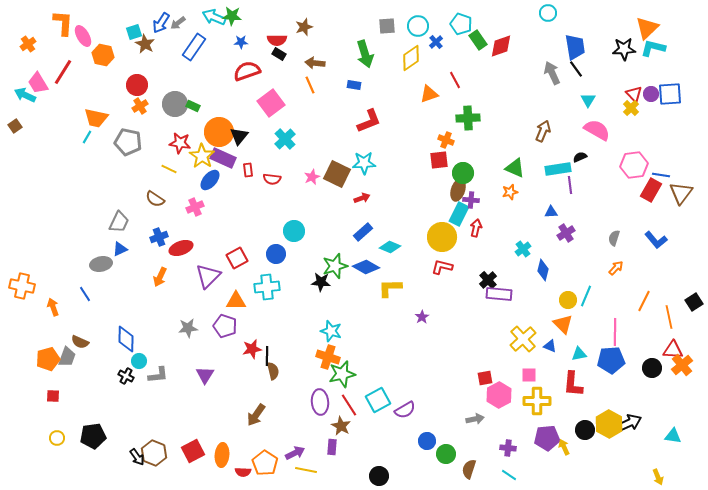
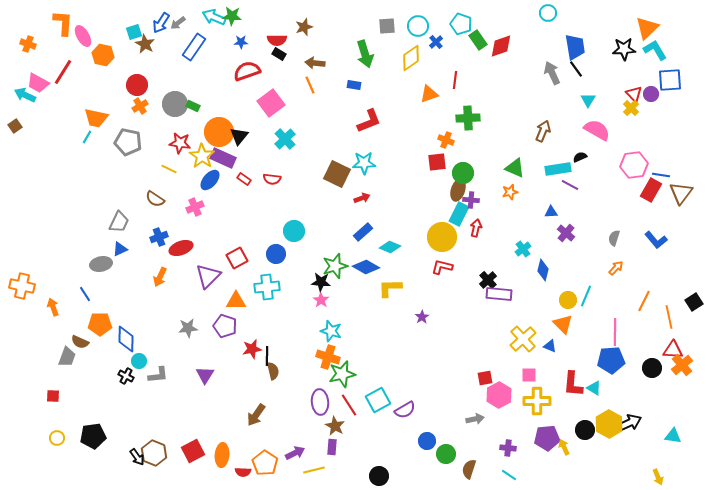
orange cross at (28, 44): rotated 35 degrees counterclockwise
cyan L-shape at (653, 48): moved 2 px right, 2 px down; rotated 45 degrees clockwise
red line at (455, 80): rotated 36 degrees clockwise
pink trapezoid at (38, 83): rotated 30 degrees counterclockwise
blue square at (670, 94): moved 14 px up
red square at (439, 160): moved 2 px left, 2 px down
red rectangle at (248, 170): moved 4 px left, 9 px down; rotated 48 degrees counterclockwise
pink star at (312, 177): moved 9 px right, 123 px down; rotated 14 degrees counterclockwise
purple line at (570, 185): rotated 54 degrees counterclockwise
purple cross at (566, 233): rotated 18 degrees counterclockwise
cyan triangle at (579, 354): moved 15 px right, 34 px down; rotated 42 degrees clockwise
orange pentagon at (48, 359): moved 52 px right, 35 px up; rotated 15 degrees clockwise
brown star at (341, 426): moved 6 px left
yellow line at (306, 470): moved 8 px right; rotated 25 degrees counterclockwise
